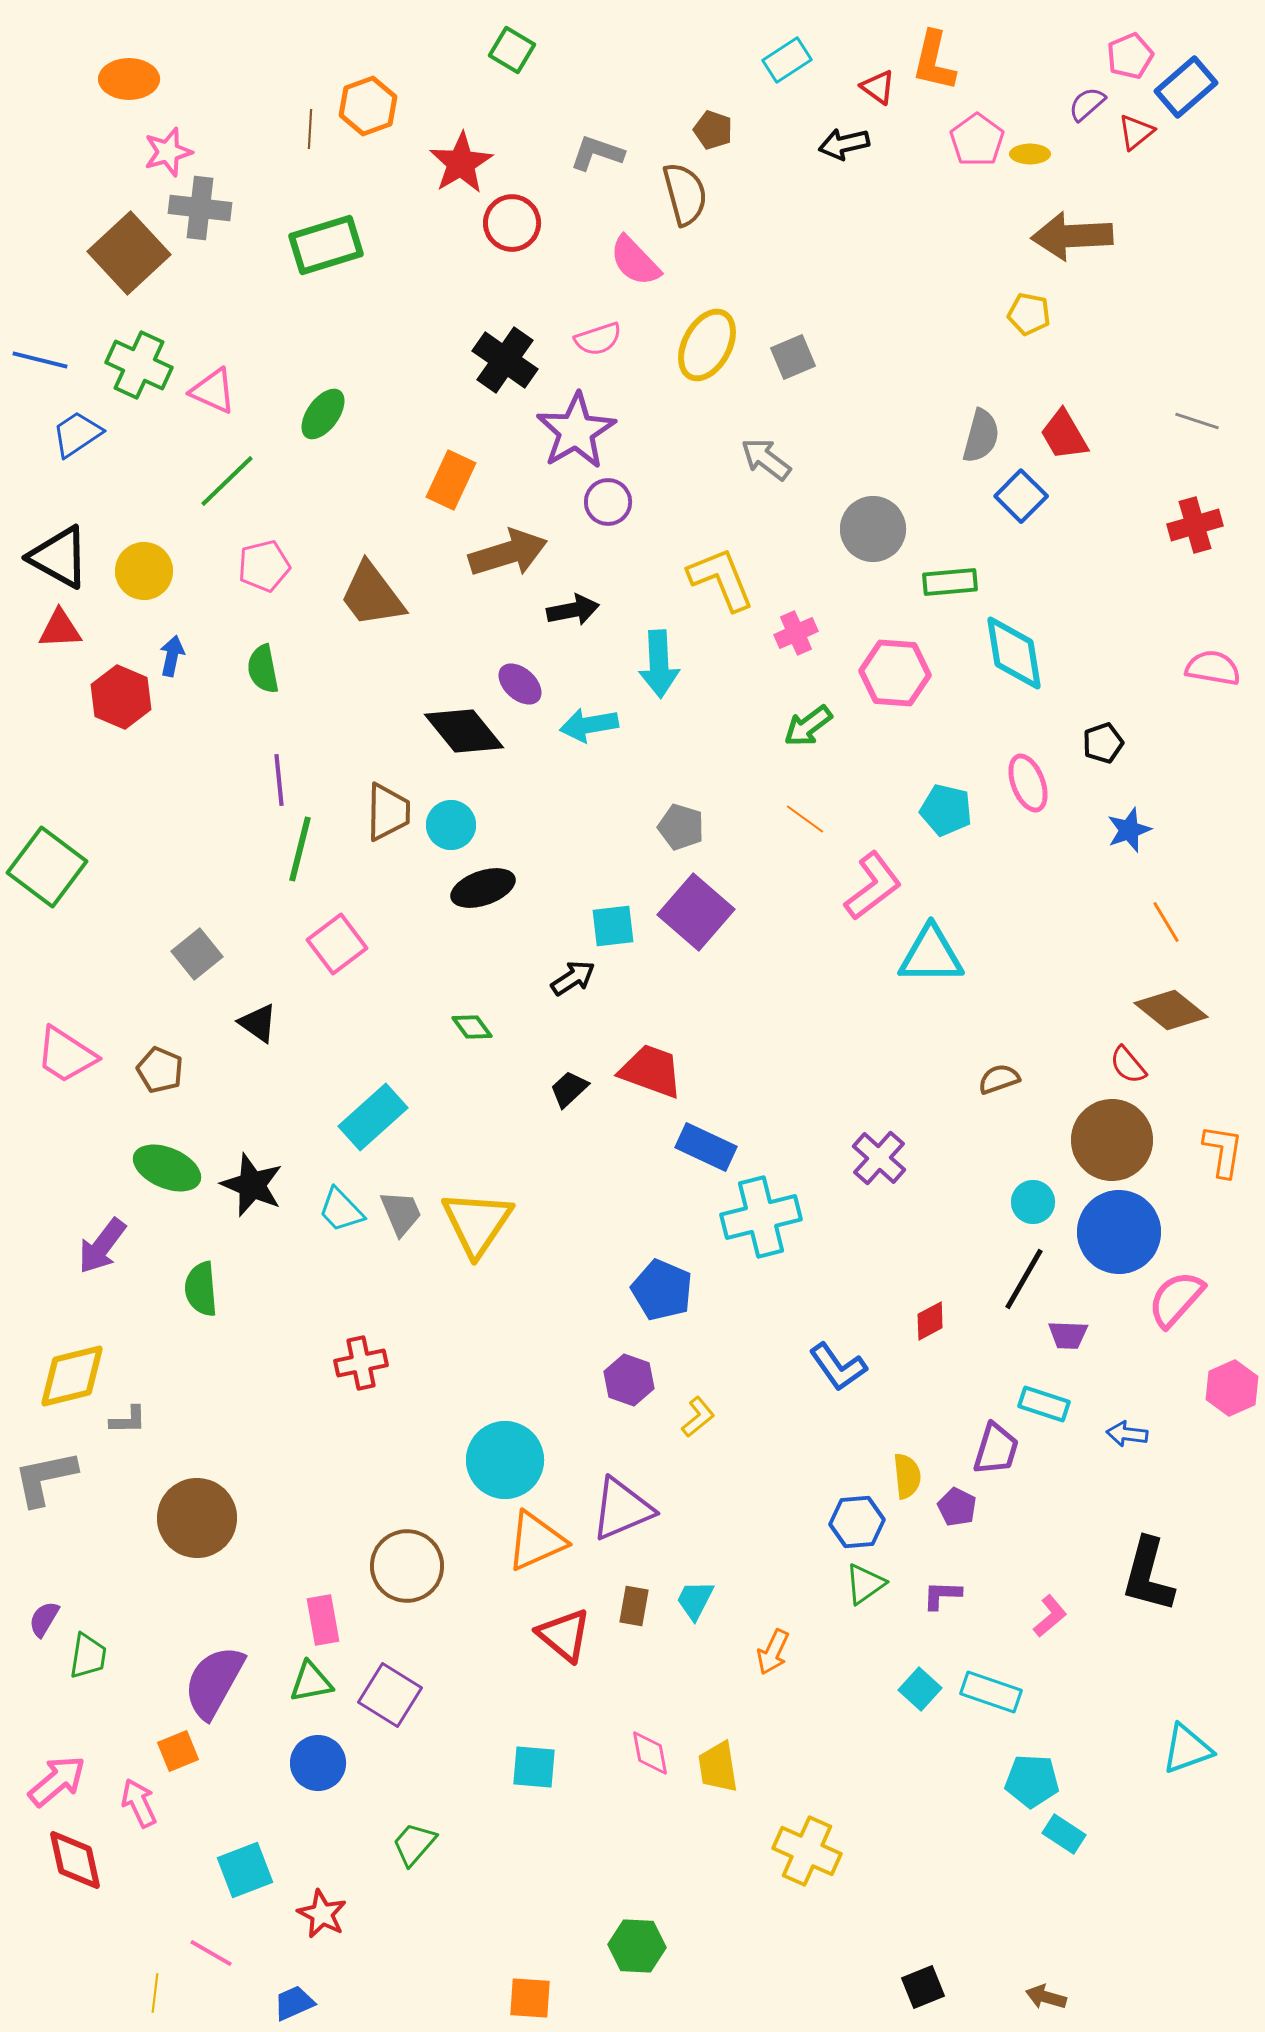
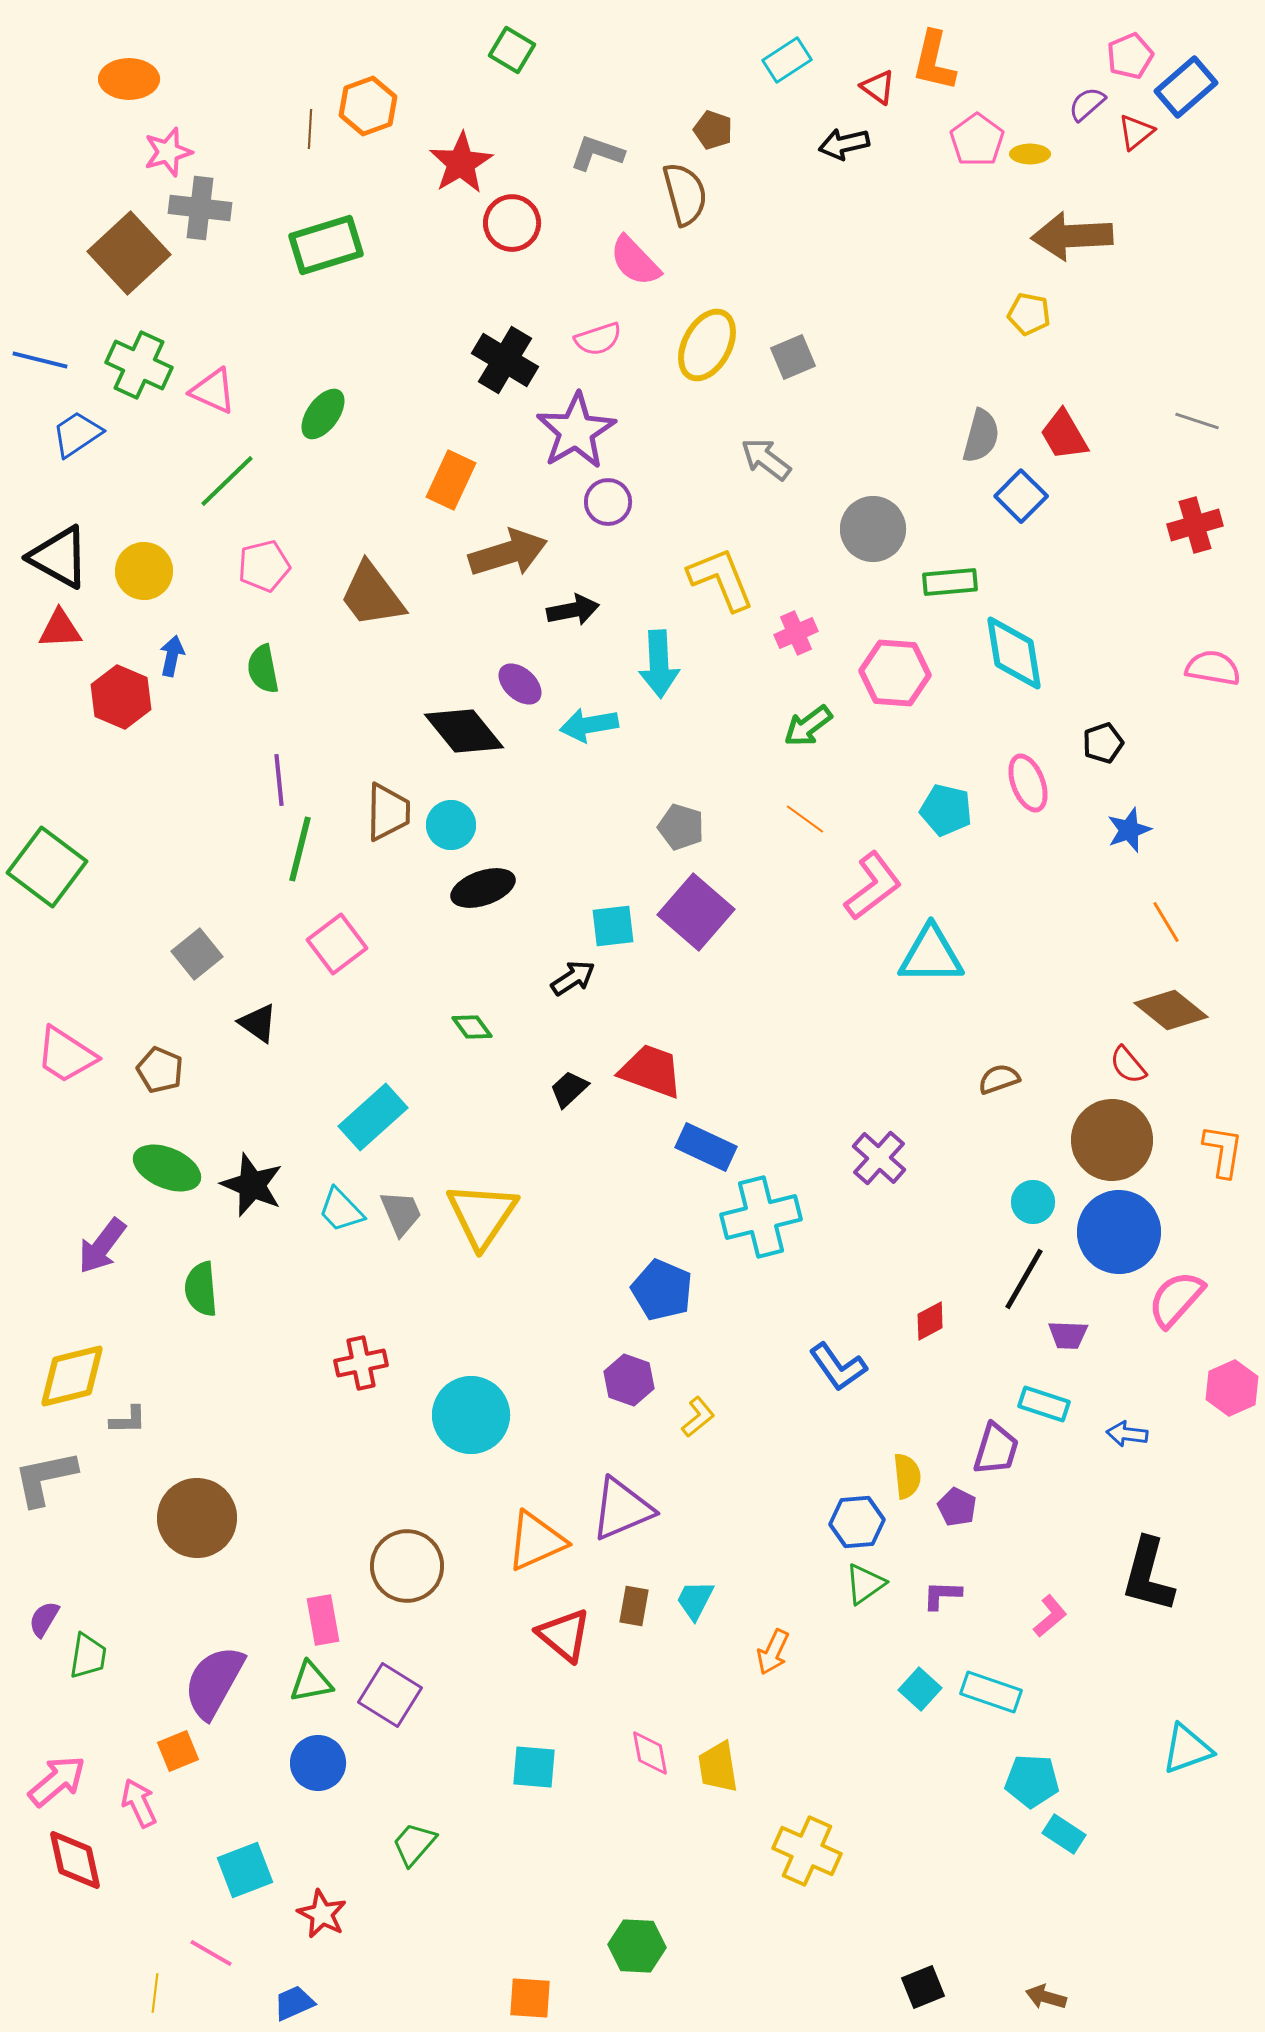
black cross at (505, 360): rotated 4 degrees counterclockwise
yellow triangle at (477, 1223): moved 5 px right, 8 px up
cyan circle at (505, 1460): moved 34 px left, 45 px up
